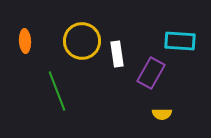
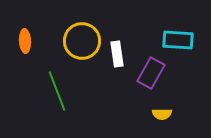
cyan rectangle: moved 2 px left, 1 px up
